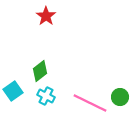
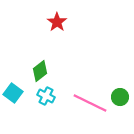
red star: moved 11 px right, 6 px down
cyan square: moved 2 px down; rotated 18 degrees counterclockwise
